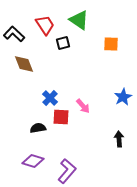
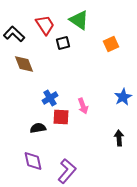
orange square: rotated 28 degrees counterclockwise
blue cross: rotated 14 degrees clockwise
pink arrow: rotated 21 degrees clockwise
black arrow: moved 1 px up
purple diamond: rotated 60 degrees clockwise
